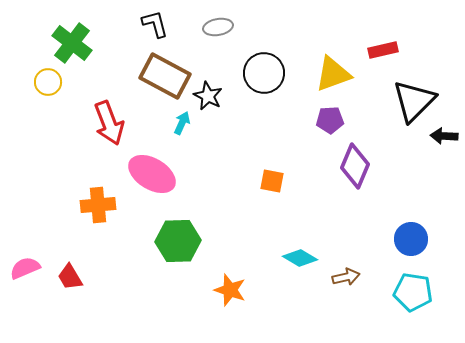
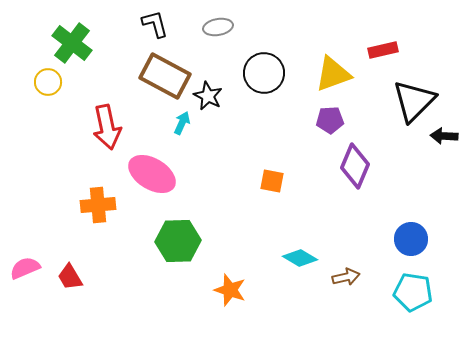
red arrow: moved 2 px left, 4 px down; rotated 9 degrees clockwise
